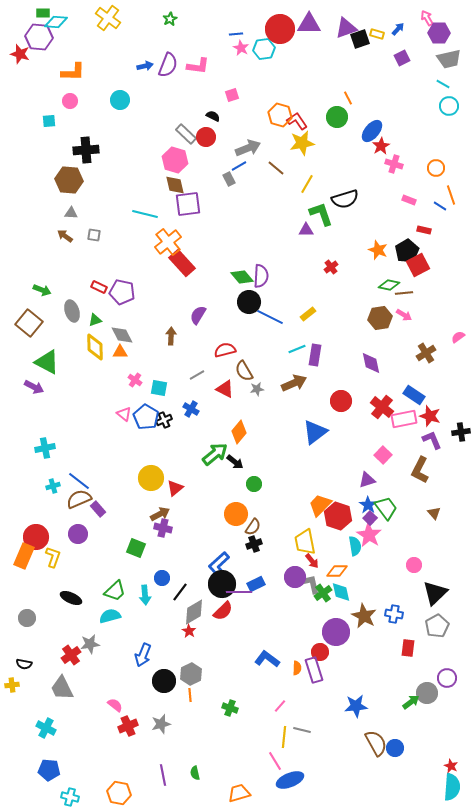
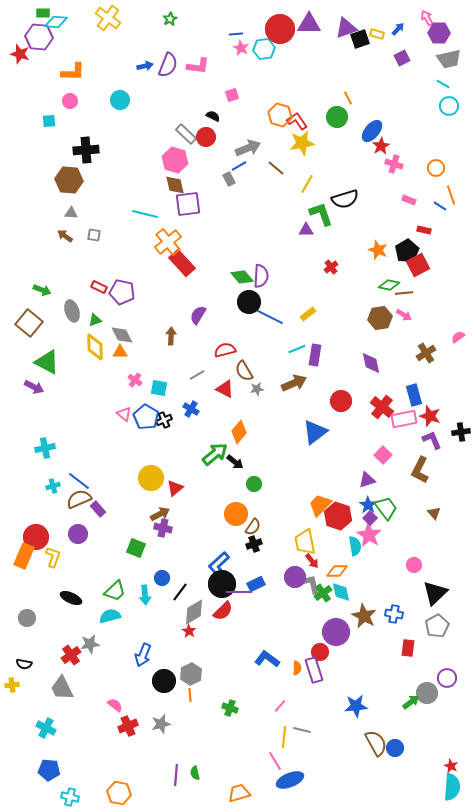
blue rectangle at (414, 395): rotated 40 degrees clockwise
purple line at (163, 775): moved 13 px right; rotated 15 degrees clockwise
